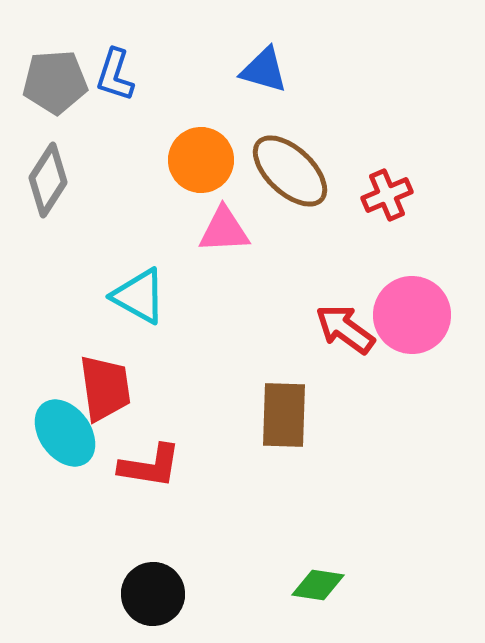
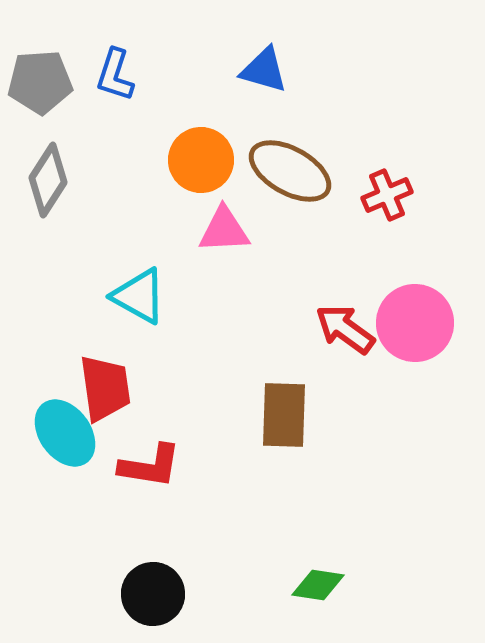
gray pentagon: moved 15 px left
brown ellipse: rotated 14 degrees counterclockwise
pink circle: moved 3 px right, 8 px down
